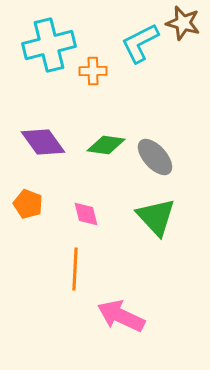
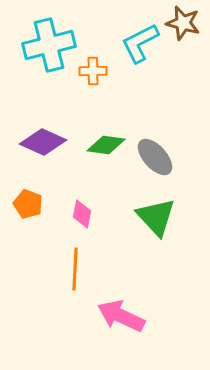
purple diamond: rotated 30 degrees counterclockwise
pink diamond: moved 4 px left; rotated 24 degrees clockwise
